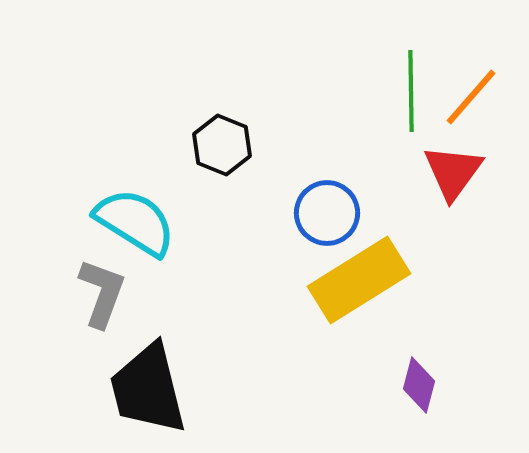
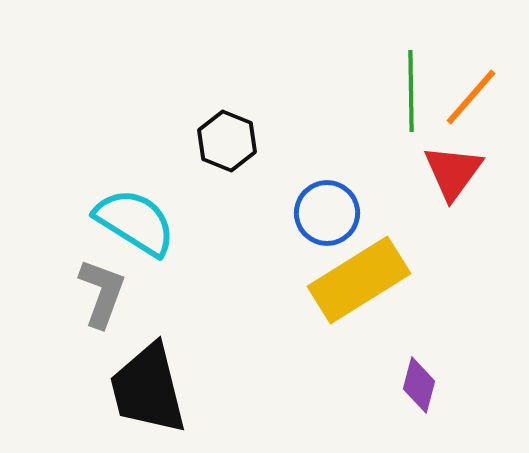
black hexagon: moved 5 px right, 4 px up
